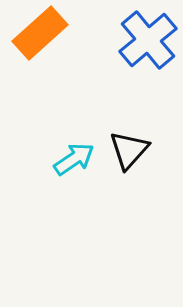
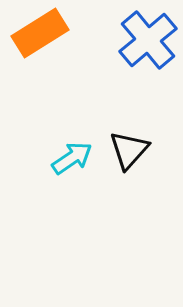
orange rectangle: rotated 10 degrees clockwise
cyan arrow: moved 2 px left, 1 px up
